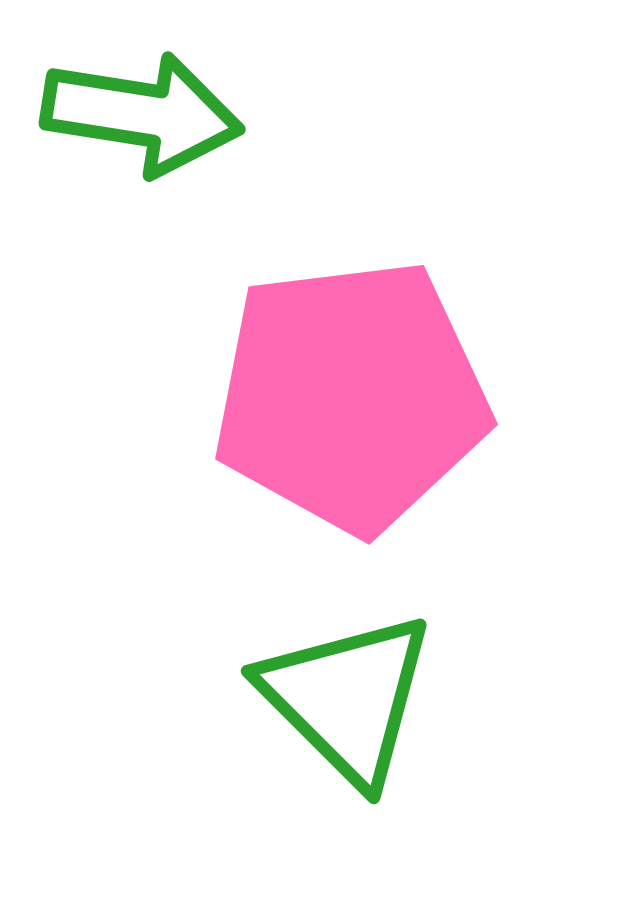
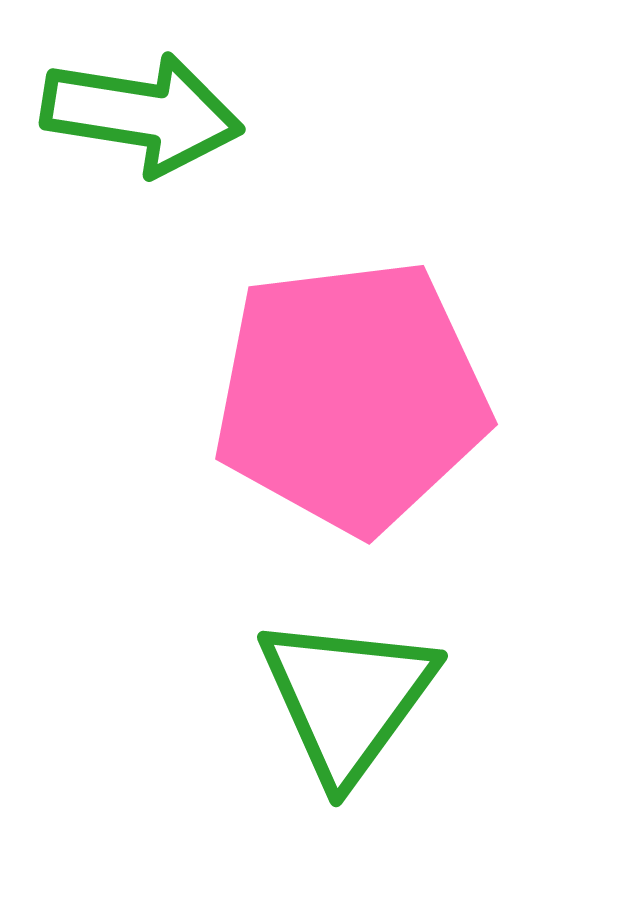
green triangle: rotated 21 degrees clockwise
